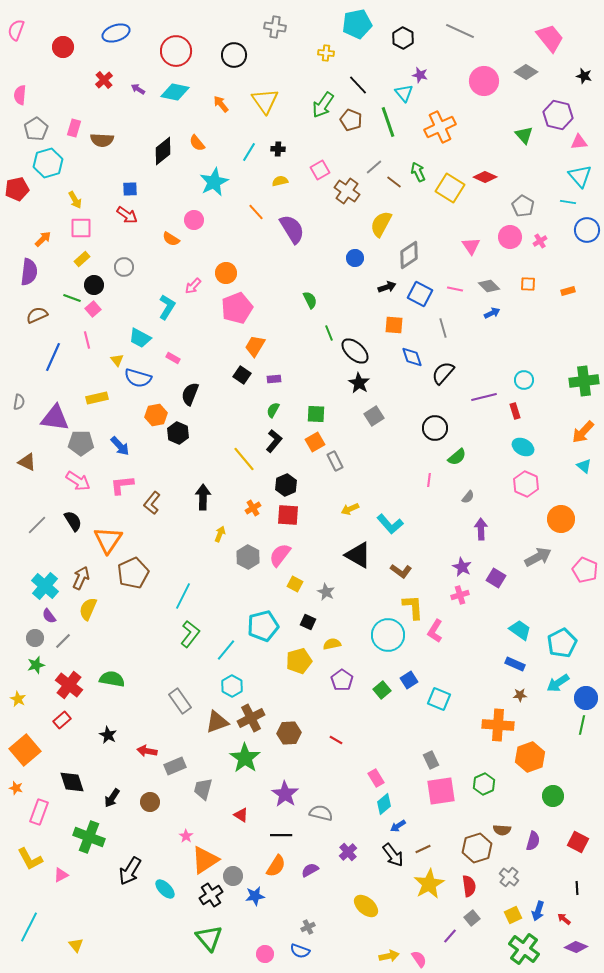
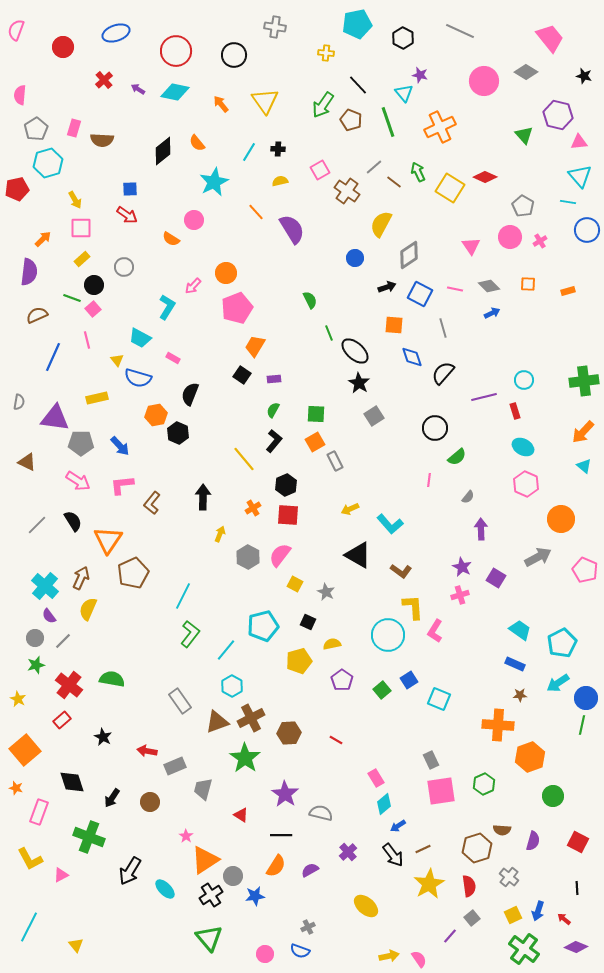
black star at (108, 735): moved 5 px left, 2 px down
